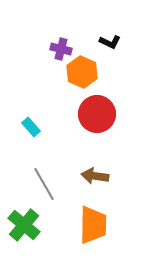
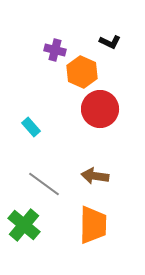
purple cross: moved 6 px left, 1 px down
red circle: moved 3 px right, 5 px up
gray line: rotated 24 degrees counterclockwise
